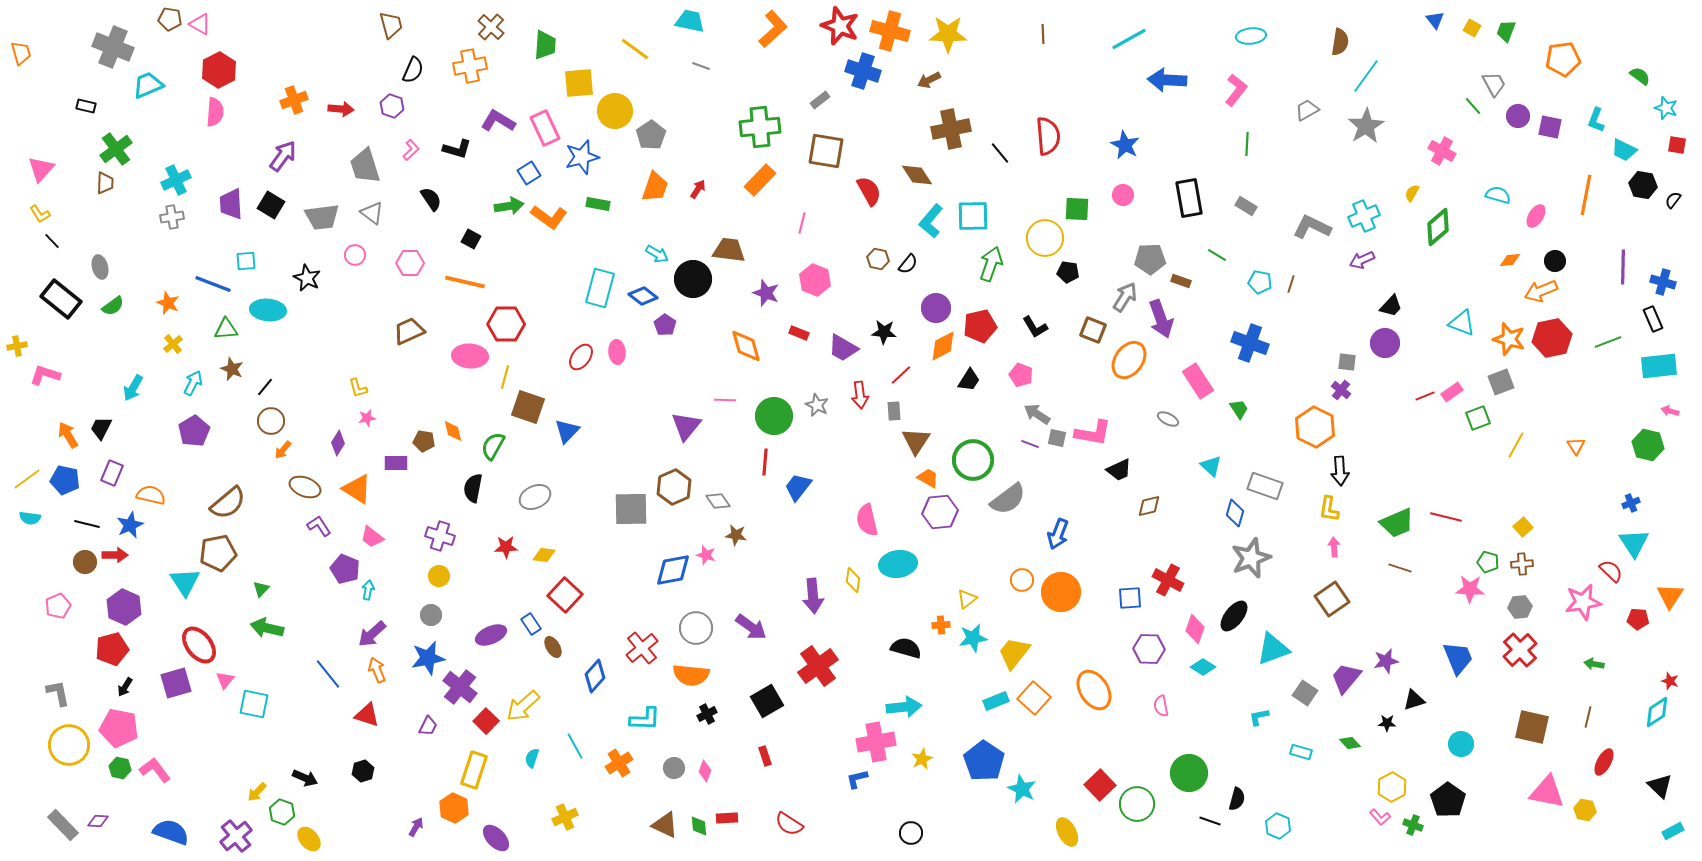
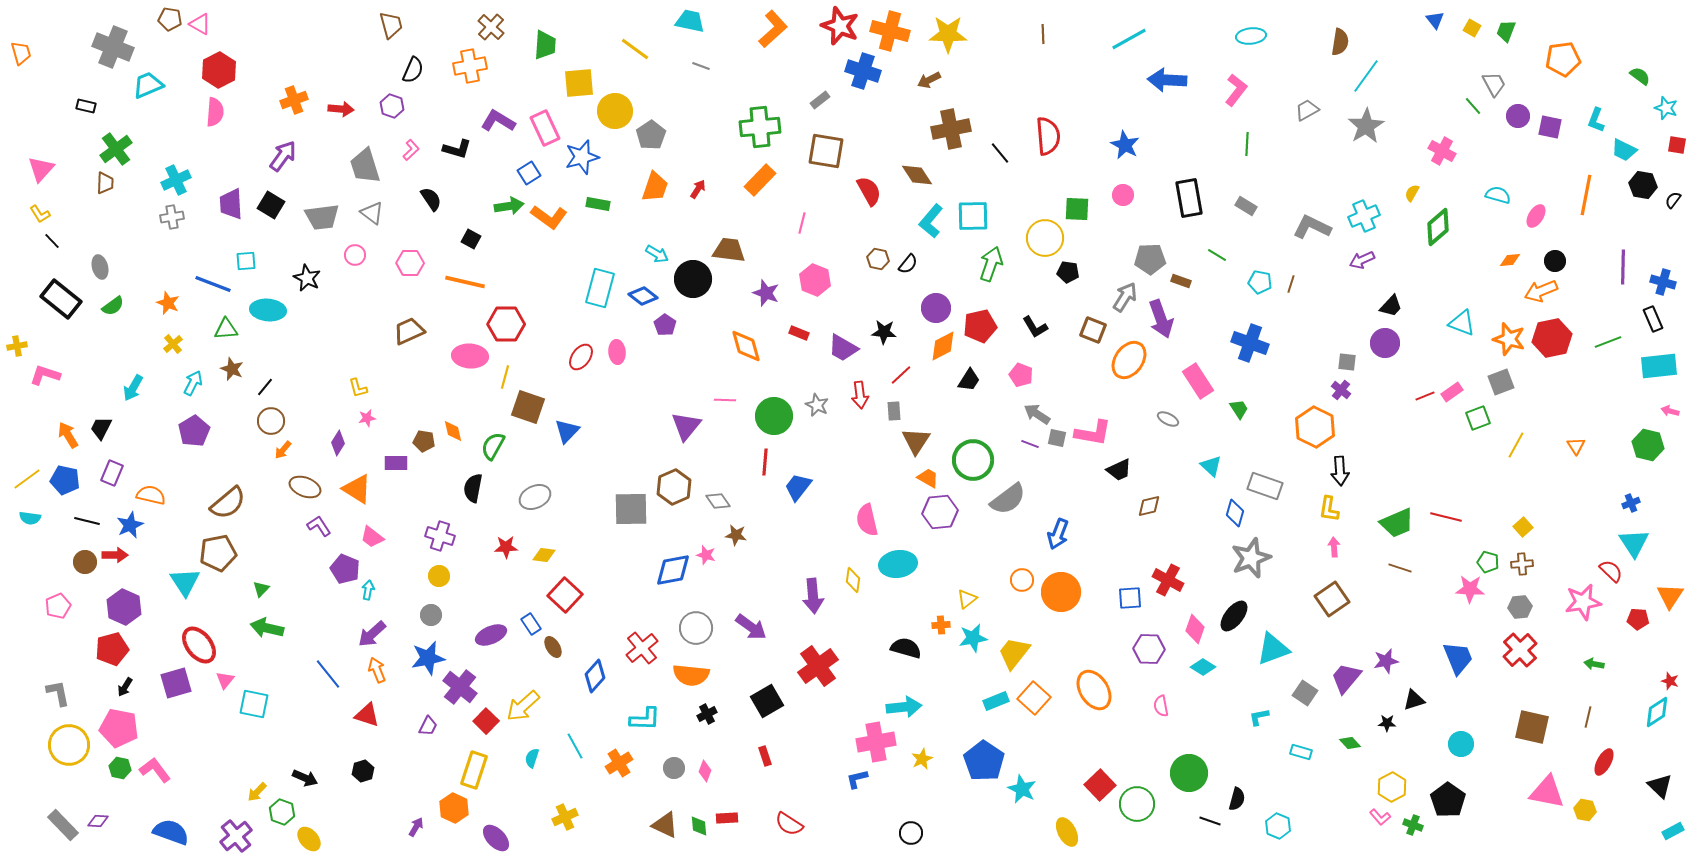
black line at (87, 524): moved 3 px up
